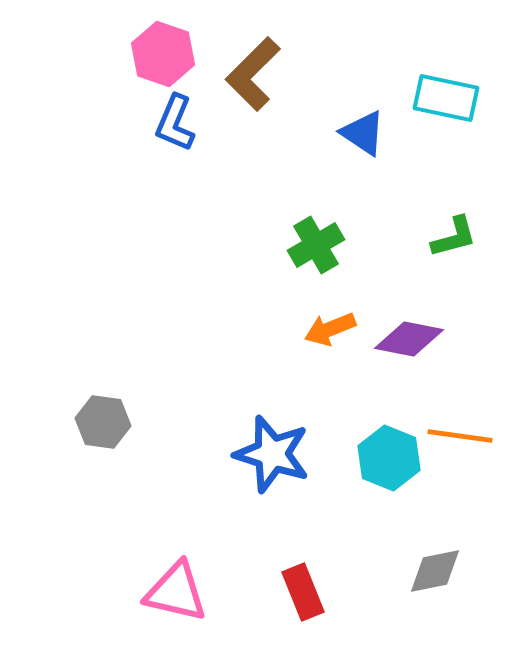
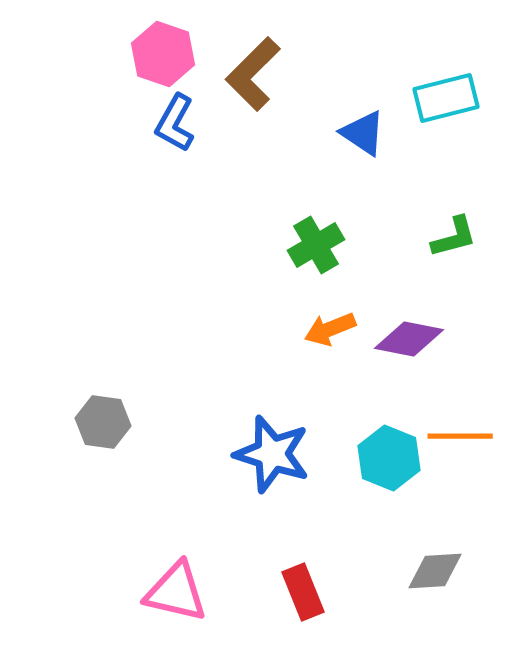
cyan rectangle: rotated 26 degrees counterclockwise
blue L-shape: rotated 6 degrees clockwise
orange line: rotated 8 degrees counterclockwise
gray diamond: rotated 8 degrees clockwise
